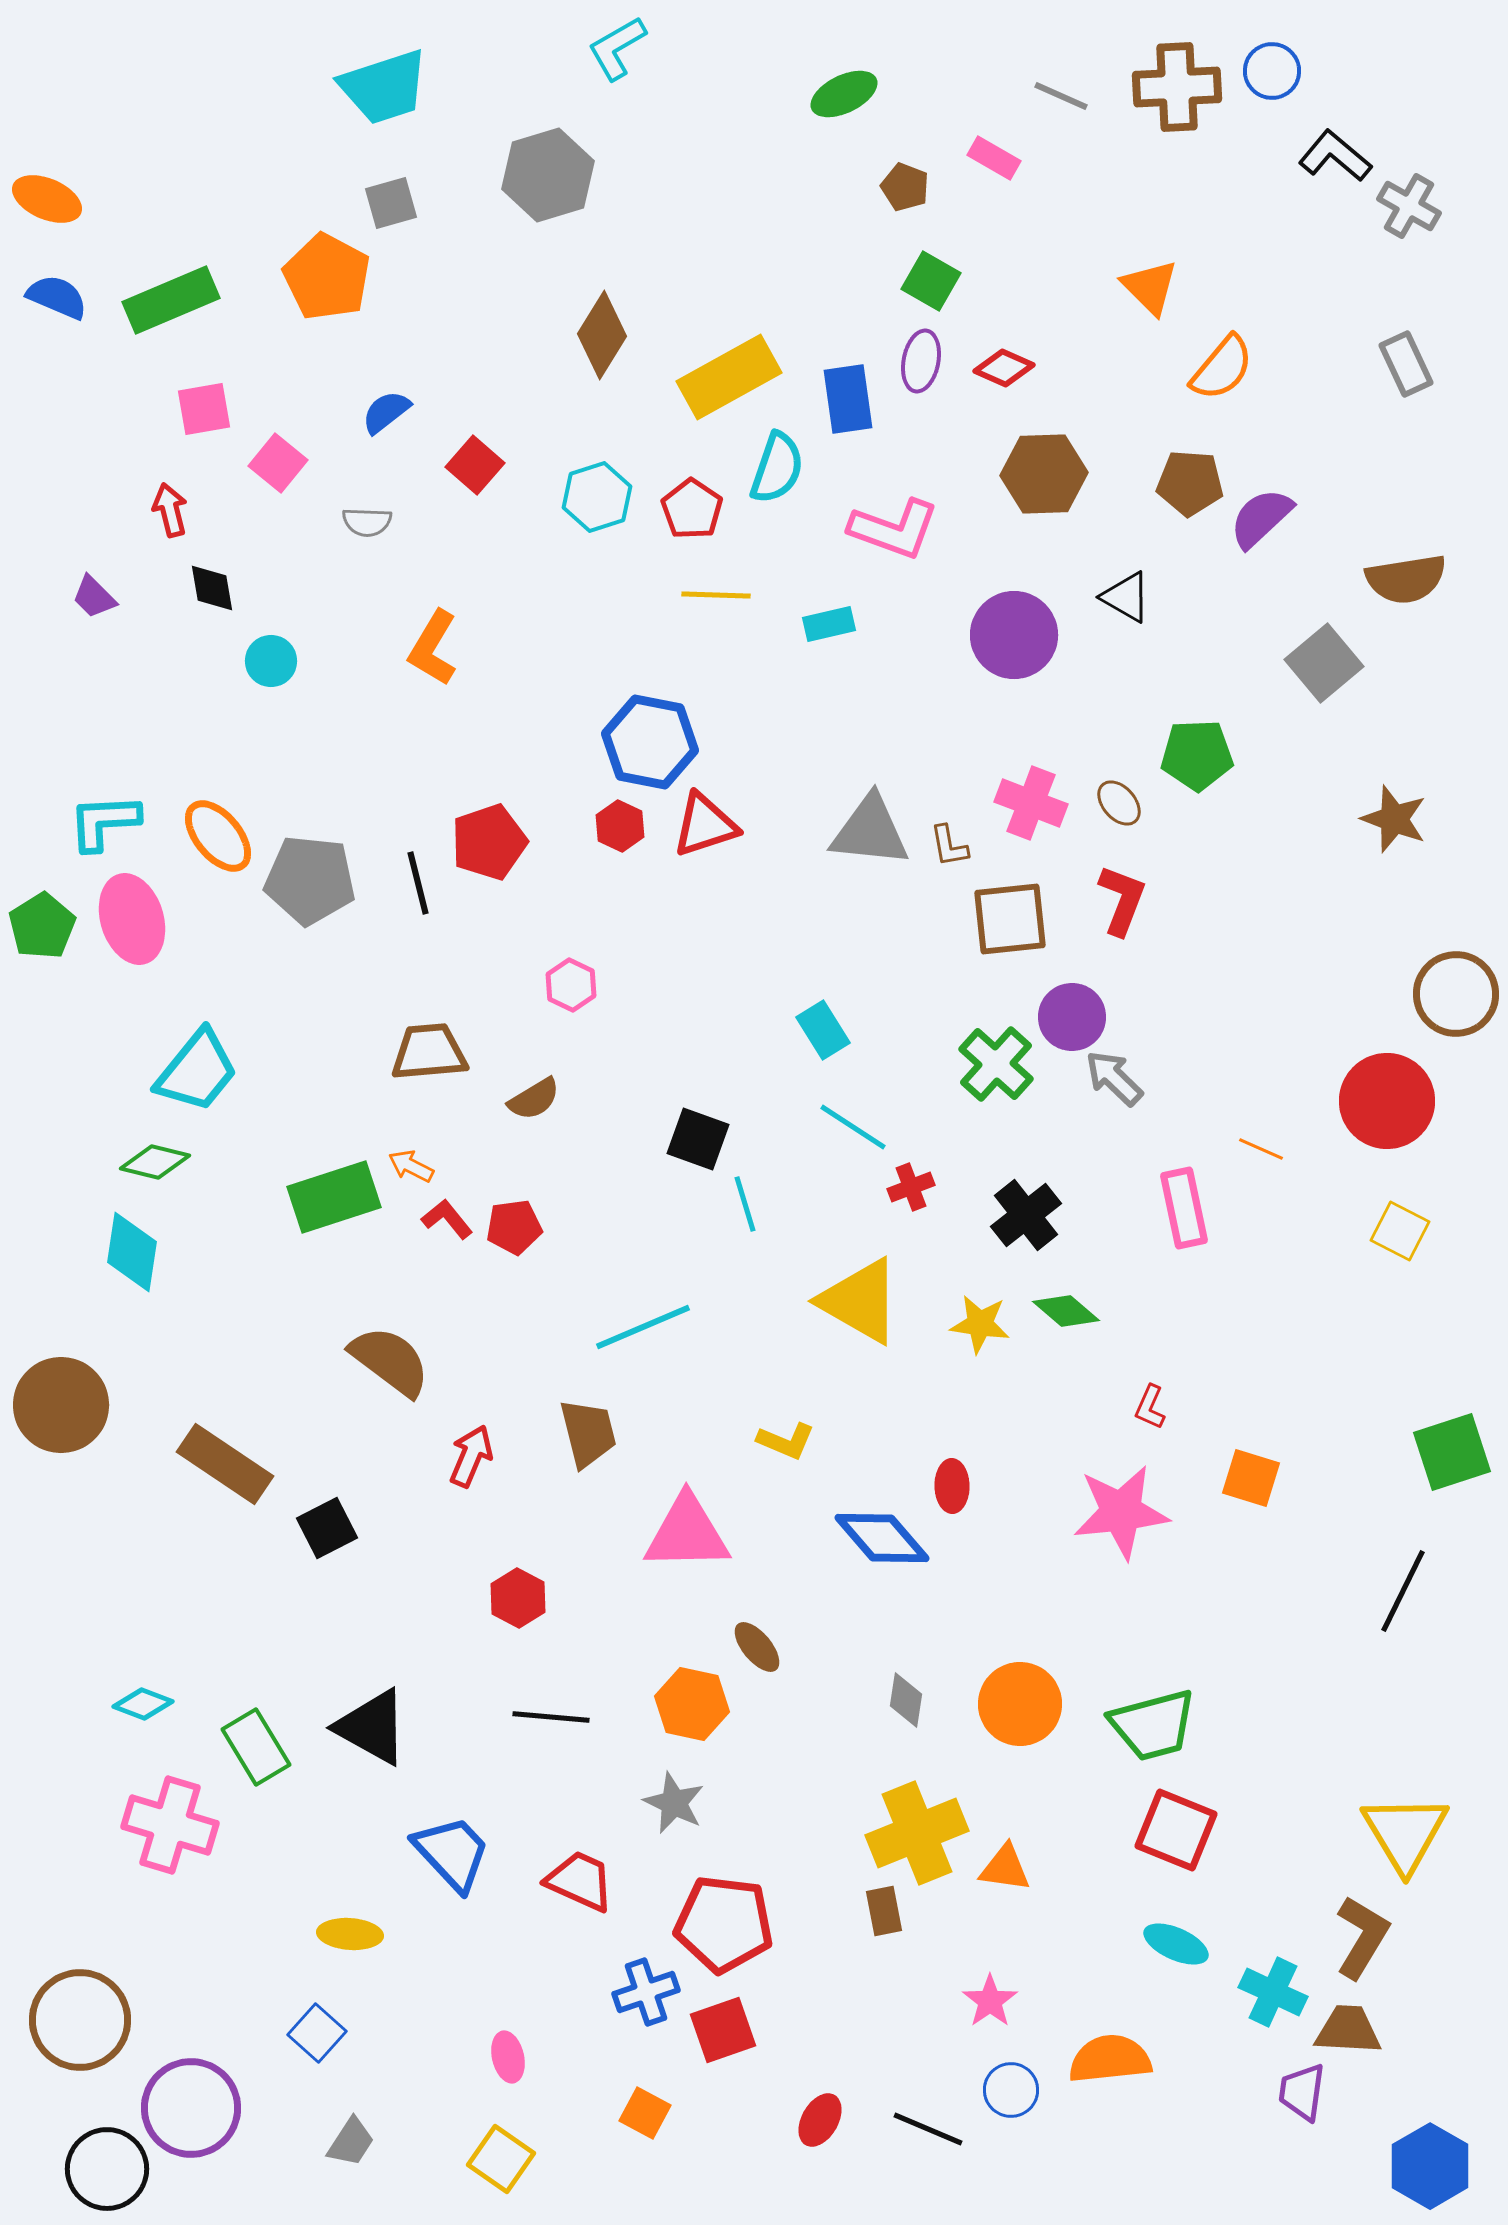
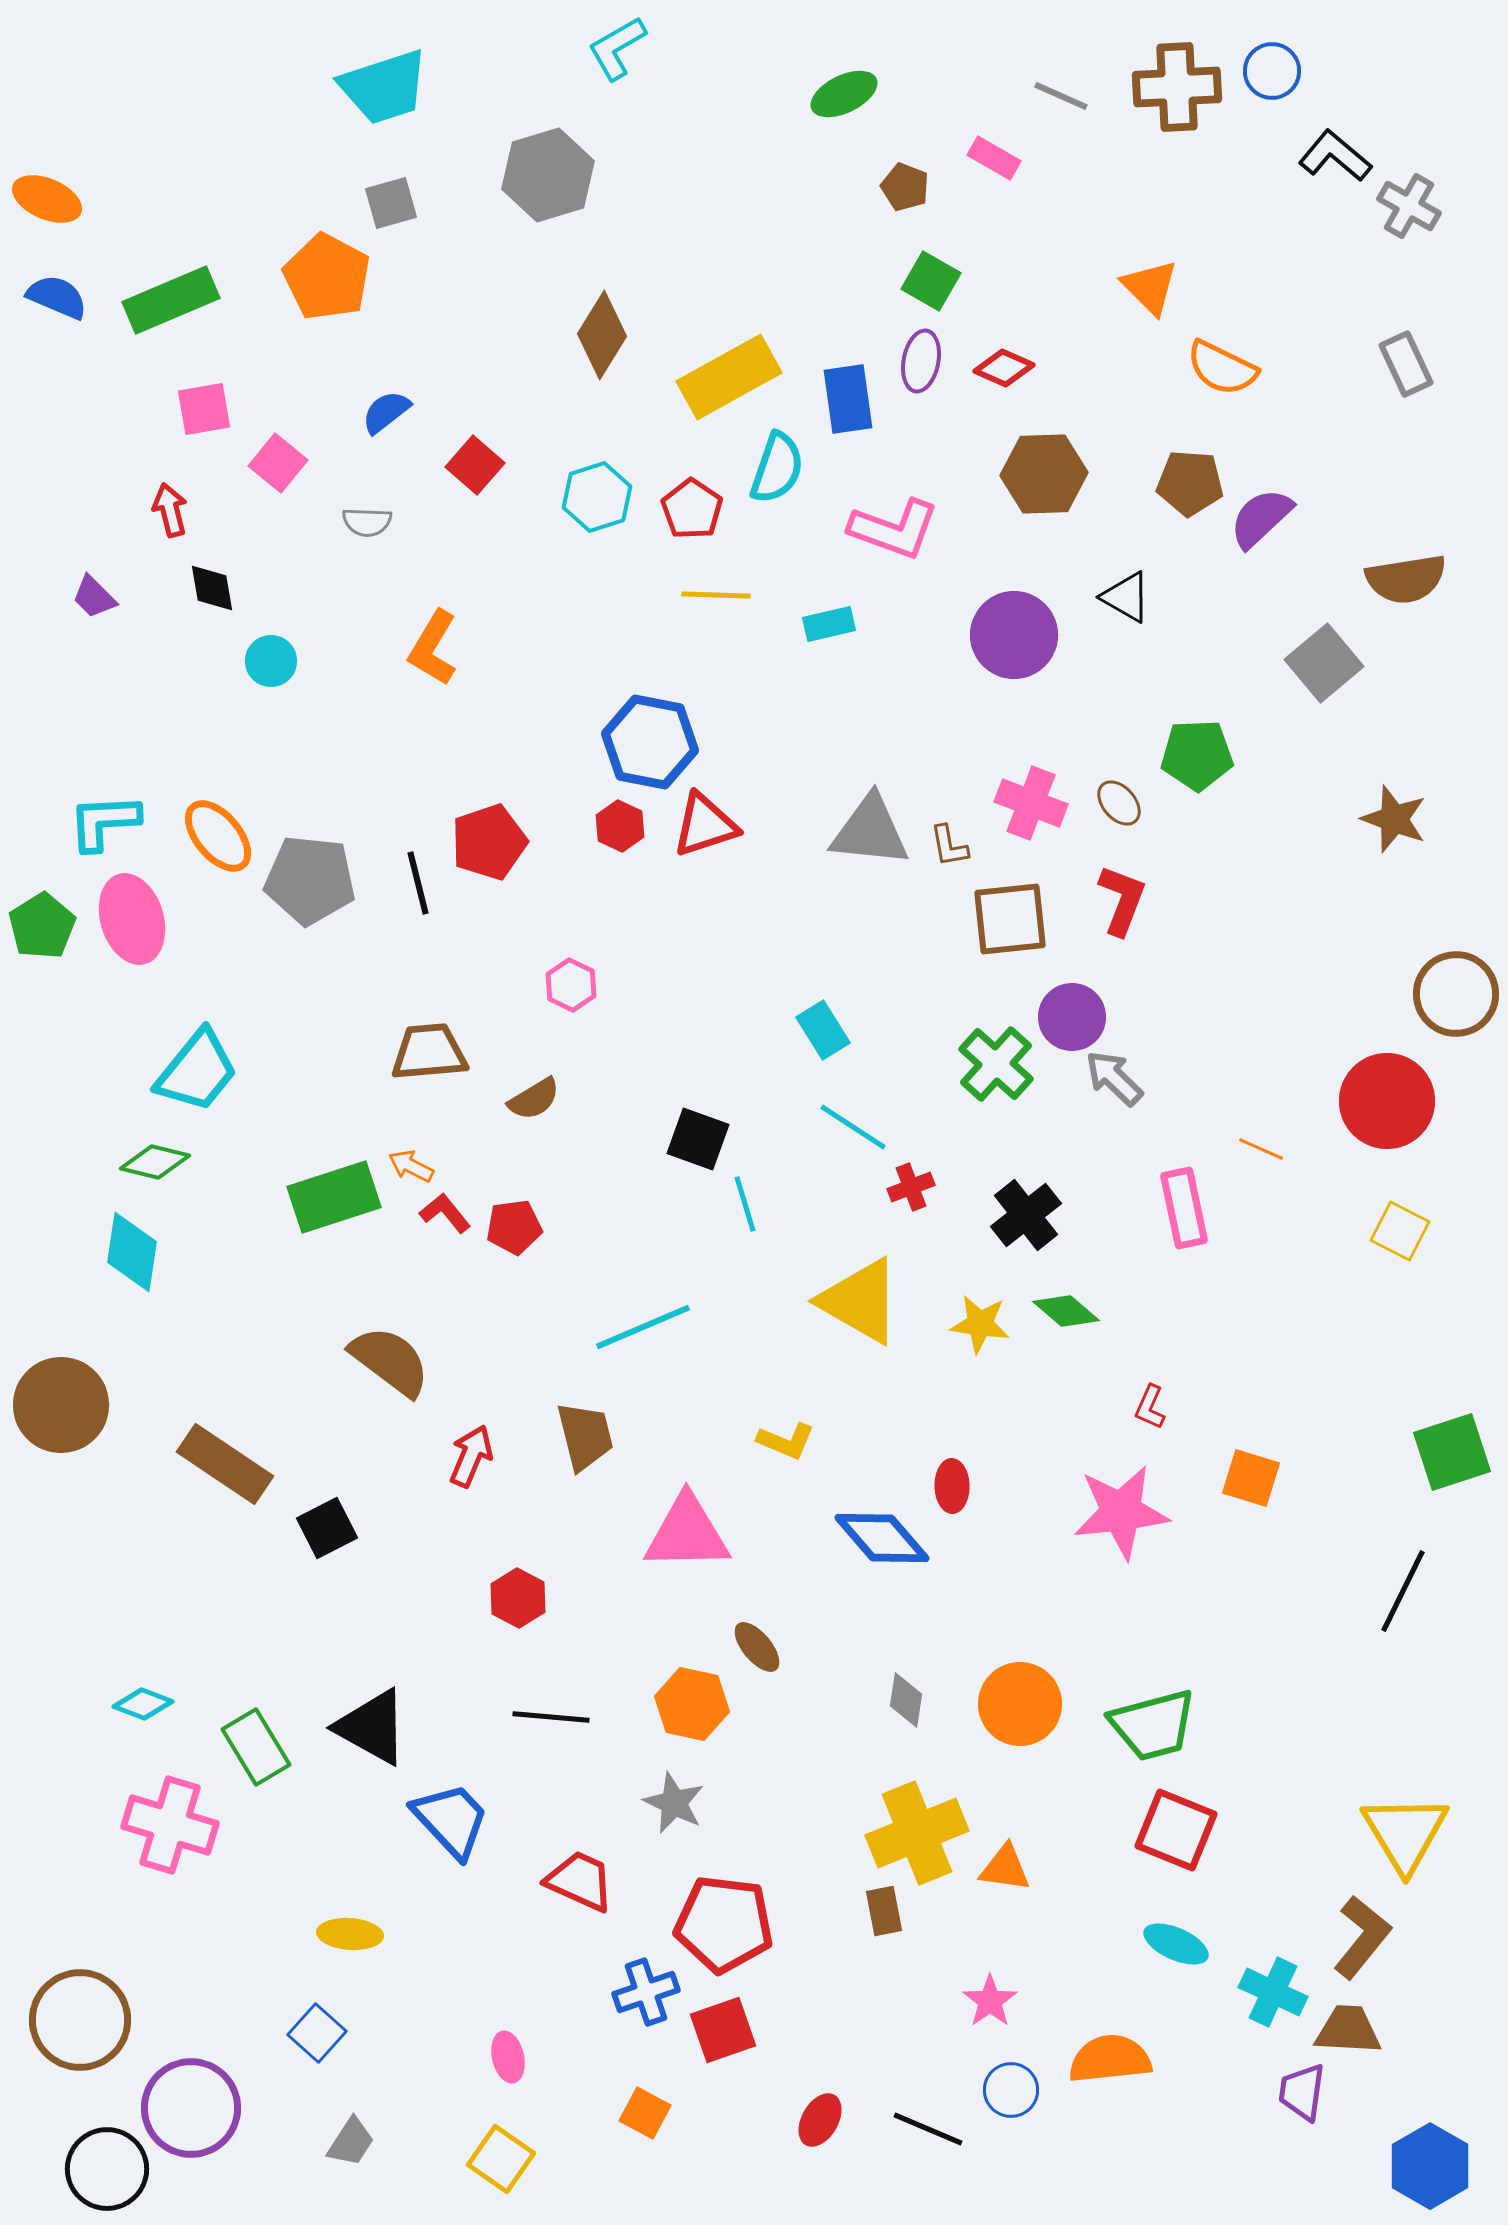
orange semicircle at (1222, 368): rotated 76 degrees clockwise
red L-shape at (447, 1219): moved 2 px left, 6 px up
brown trapezoid at (588, 1433): moved 3 px left, 3 px down
blue trapezoid at (452, 1853): moved 1 px left, 33 px up
brown L-shape at (1362, 1937): rotated 8 degrees clockwise
